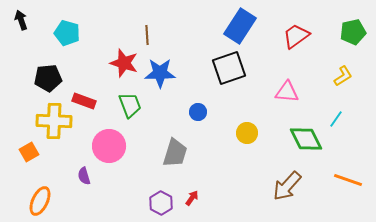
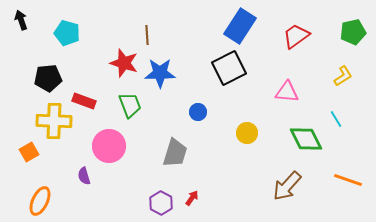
black square: rotated 8 degrees counterclockwise
cyan line: rotated 66 degrees counterclockwise
